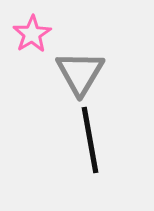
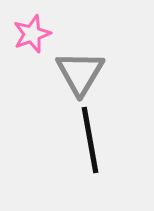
pink star: rotated 12 degrees clockwise
